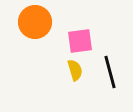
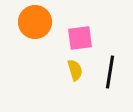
pink square: moved 3 px up
black line: rotated 24 degrees clockwise
